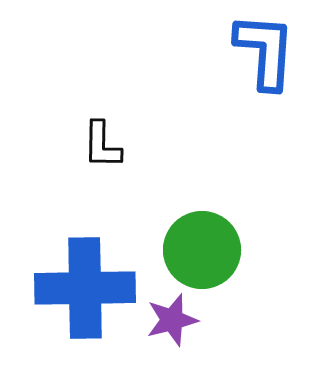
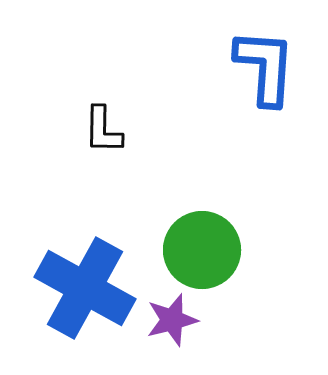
blue L-shape: moved 16 px down
black L-shape: moved 1 px right, 15 px up
blue cross: rotated 30 degrees clockwise
